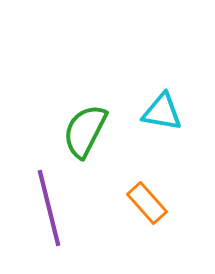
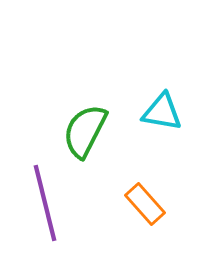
orange rectangle: moved 2 px left, 1 px down
purple line: moved 4 px left, 5 px up
